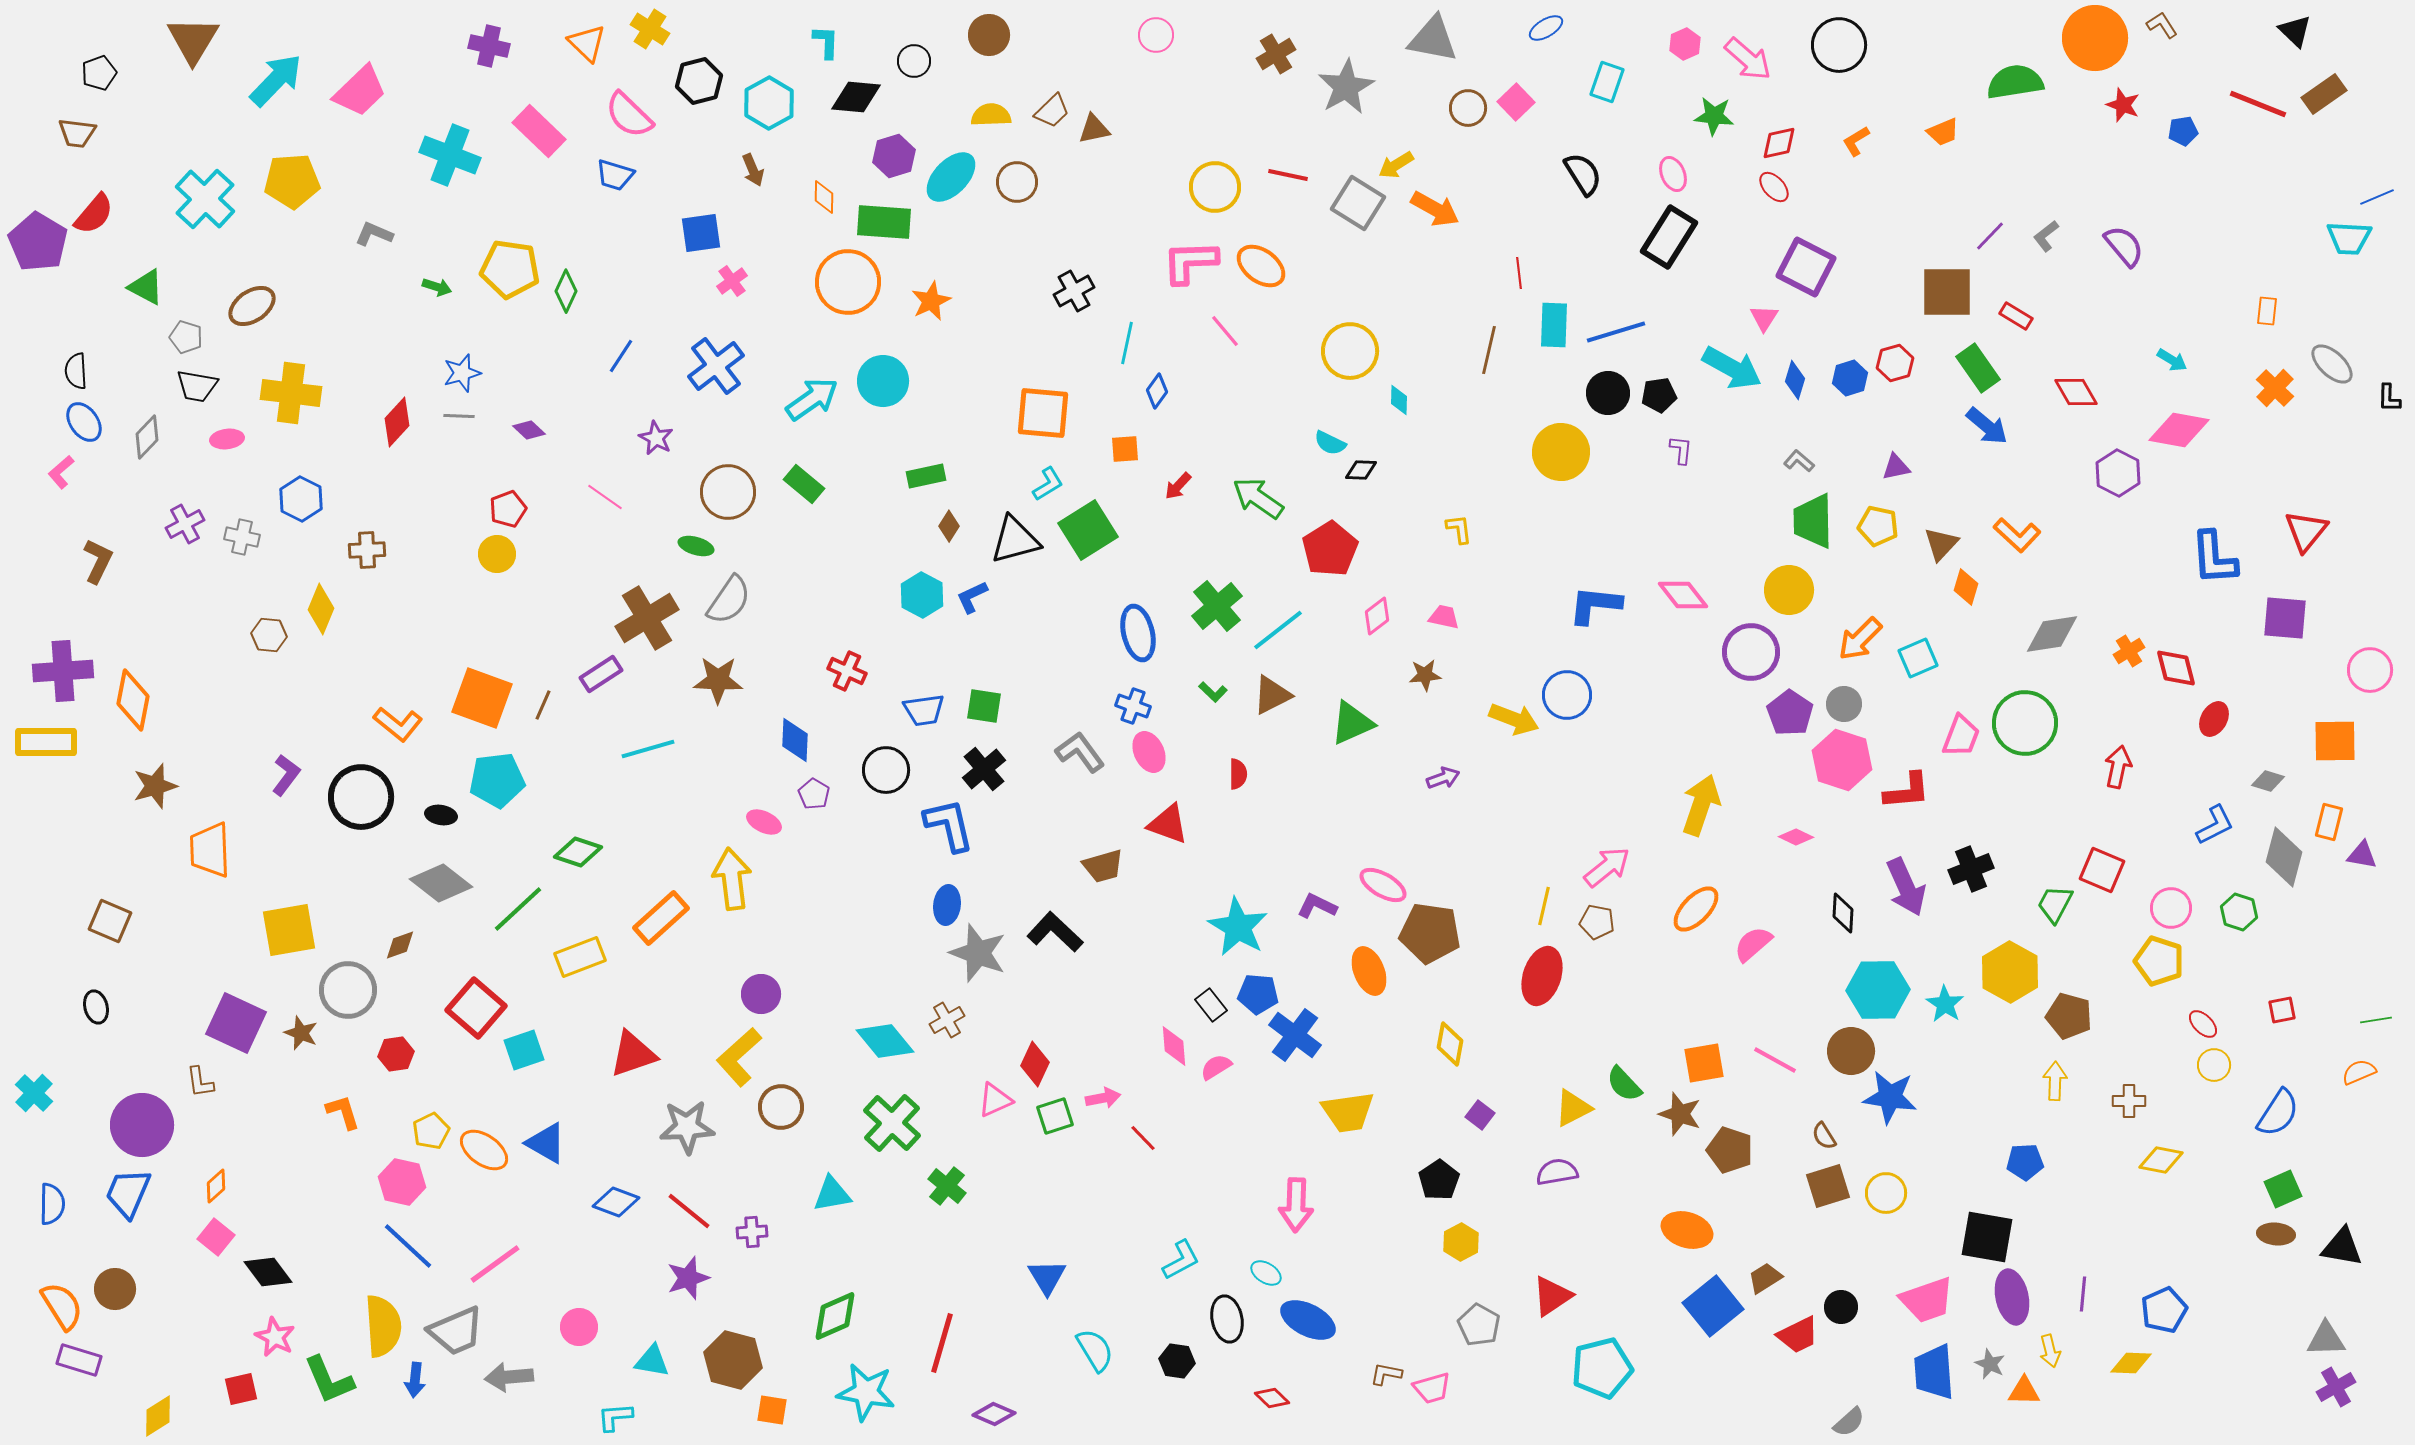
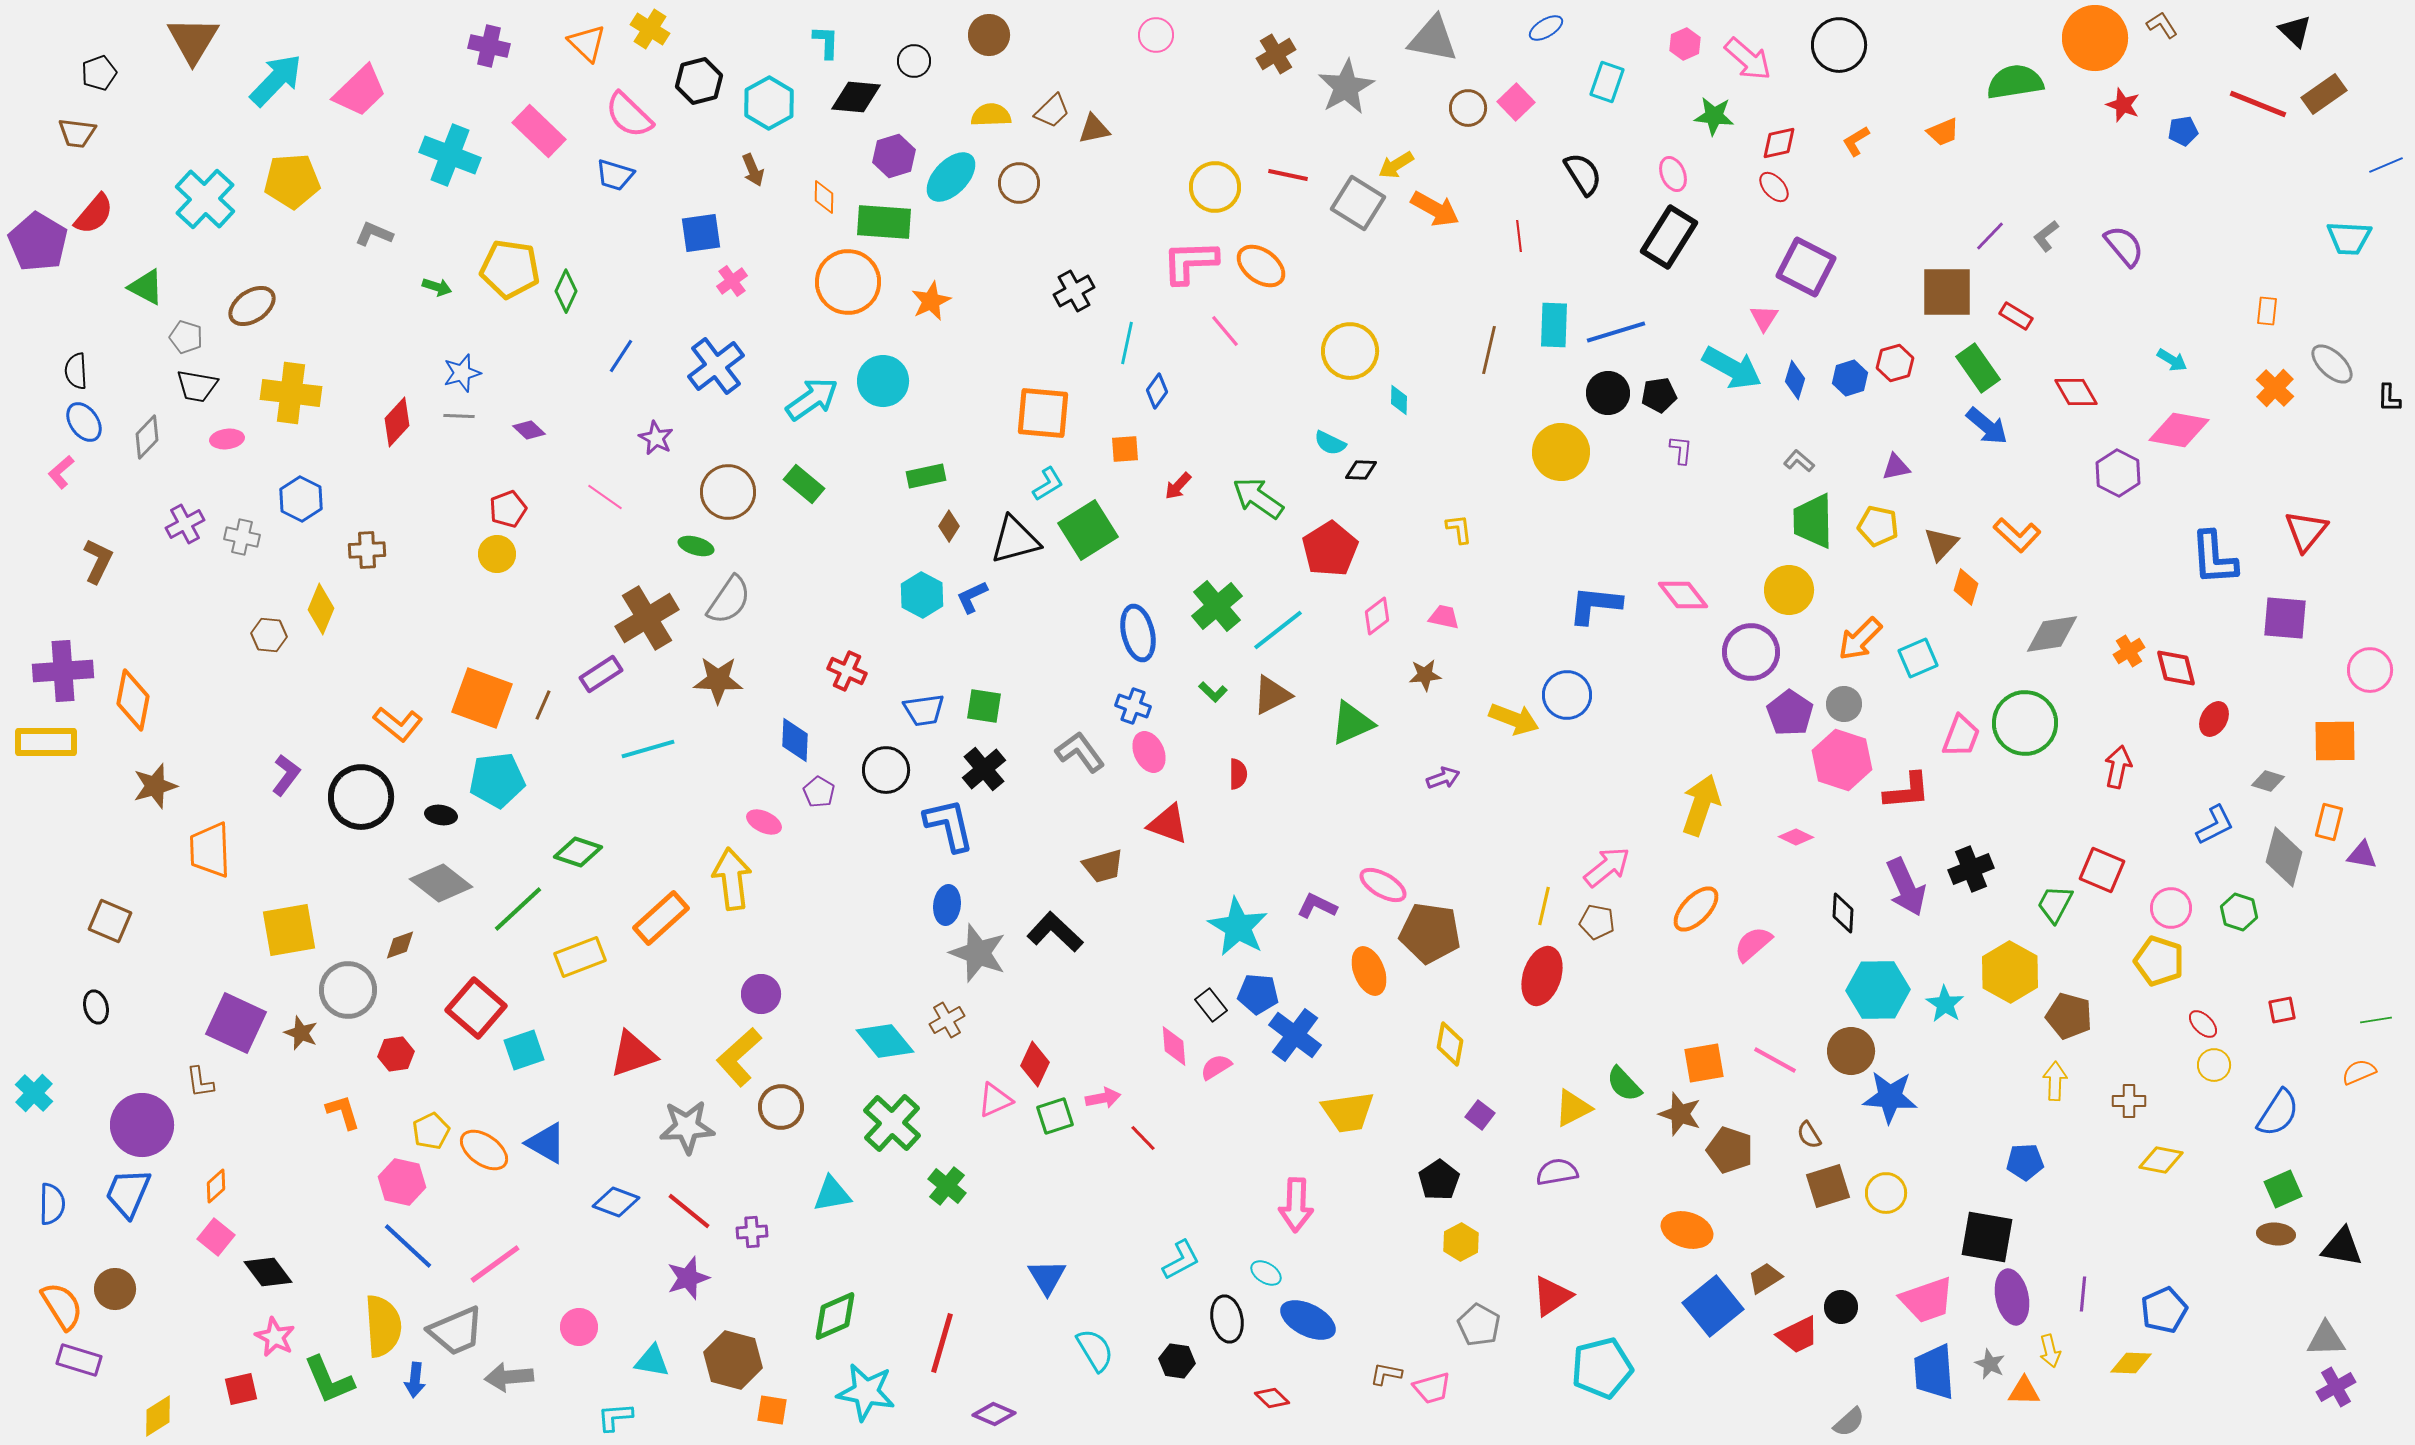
brown circle at (1017, 182): moved 2 px right, 1 px down
blue line at (2377, 197): moved 9 px right, 32 px up
red line at (1519, 273): moved 37 px up
purple pentagon at (814, 794): moved 5 px right, 2 px up
blue star at (1890, 1097): rotated 4 degrees counterclockwise
brown semicircle at (1824, 1136): moved 15 px left, 1 px up
